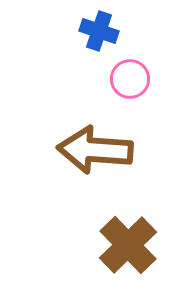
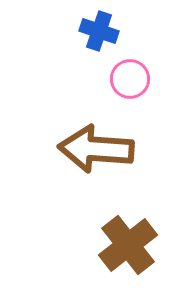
brown arrow: moved 1 px right, 1 px up
brown cross: rotated 6 degrees clockwise
